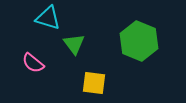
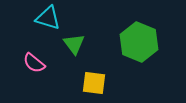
green hexagon: moved 1 px down
pink semicircle: moved 1 px right
